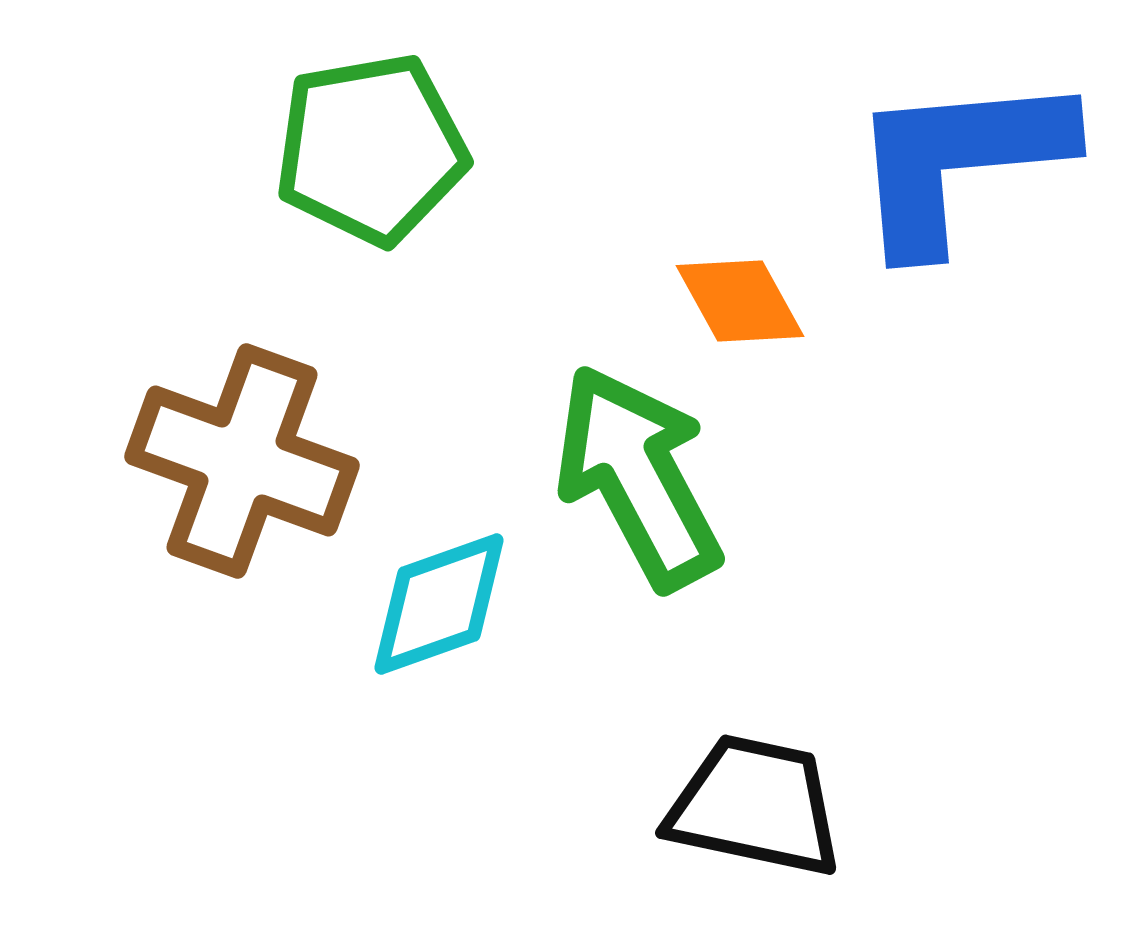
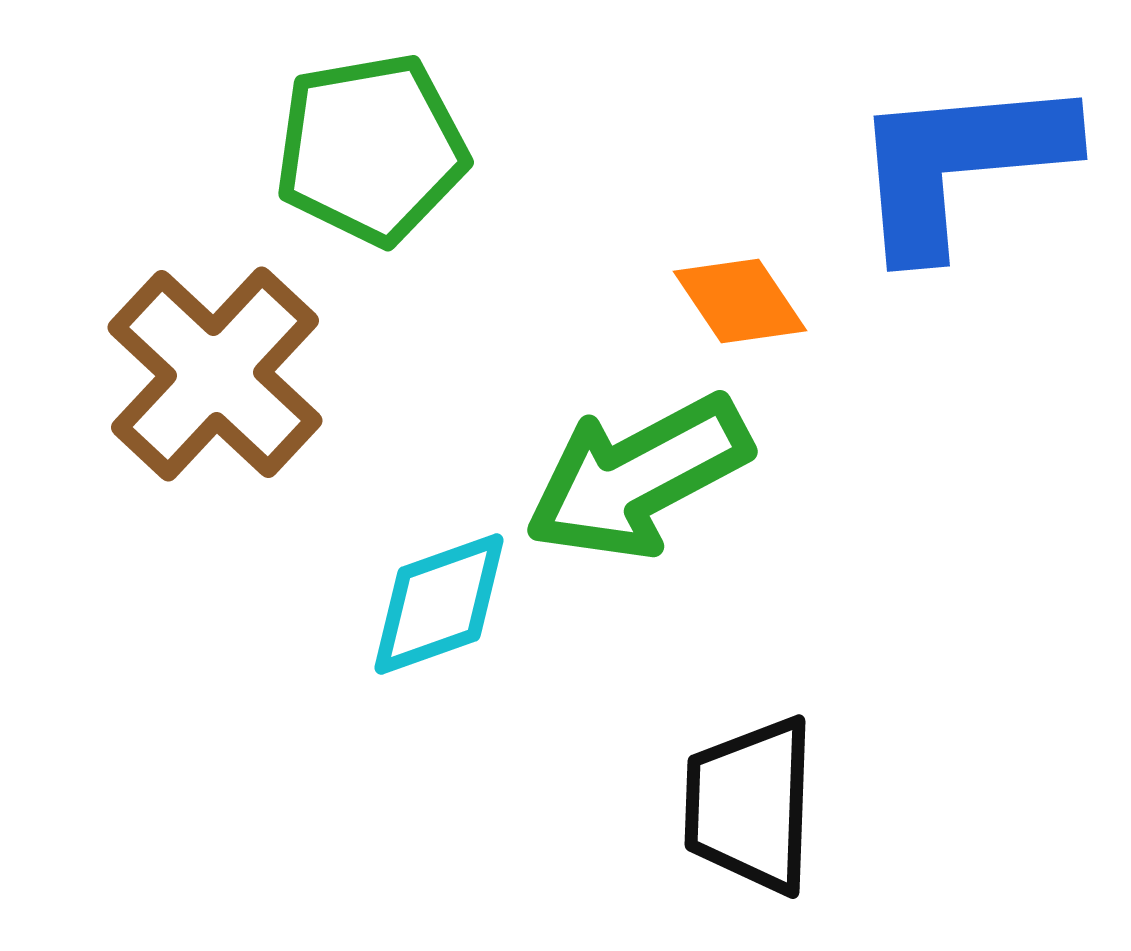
blue L-shape: moved 1 px right, 3 px down
orange diamond: rotated 5 degrees counterclockwise
brown cross: moved 27 px left, 87 px up; rotated 23 degrees clockwise
green arrow: rotated 90 degrees counterclockwise
black trapezoid: moved 5 px left, 1 px up; rotated 100 degrees counterclockwise
